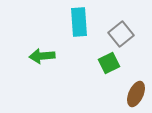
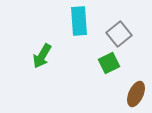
cyan rectangle: moved 1 px up
gray square: moved 2 px left
green arrow: rotated 55 degrees counterclockwise
